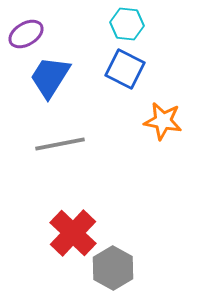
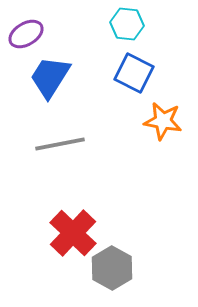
blue square: moved 9 px right, 4 px down
gray hexagon: moved 1 px left
